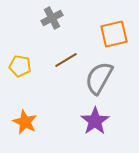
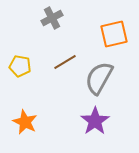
brown line: moved 1 px left, 2 px down
